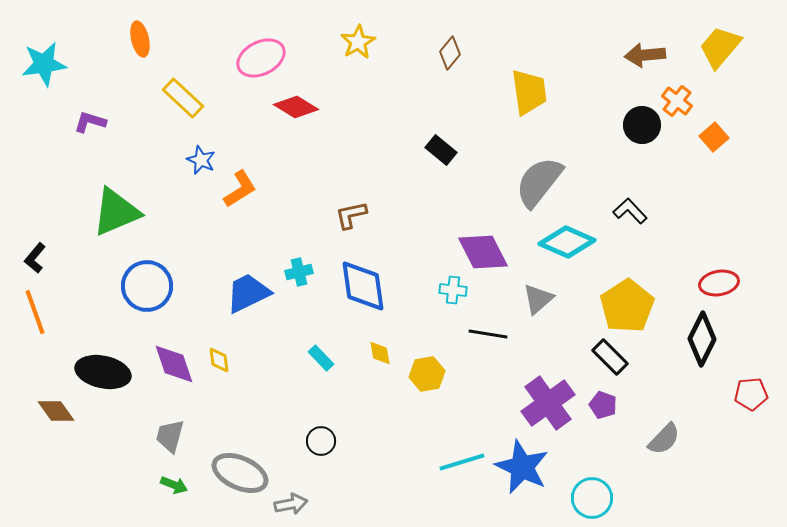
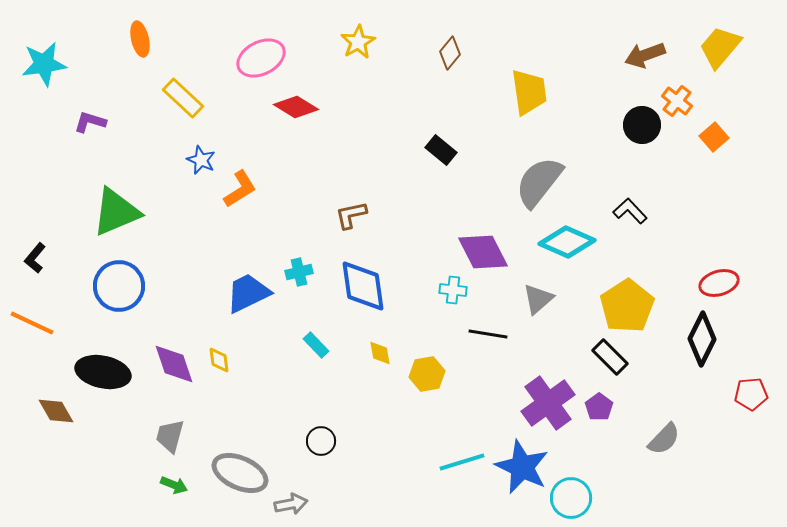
brown arrow at (645, 55): rotated 15 degrees counterclockwise
red ellipse at (719, 283): rotated 6 degrees counterclockwise
blue circle at (147, 286): moved 28 px left
orange line at (35, 312): moved 3 px left, 11 px down; rotated 45 degrees counterclockwise
cyan rectangle at (321, 358): moved 5 px left, 13 px up
purple pentagon at (603, 405): moved 4 px left, 2 px down; rotated 16 degrees clockwise
brown diamond at (56, 411): rotated 6 degrees clockwise
cyan circle at (592, 498): moved 21 px left
